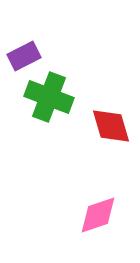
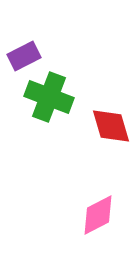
pink diamond: rotated 9 degrees counterclockwise
